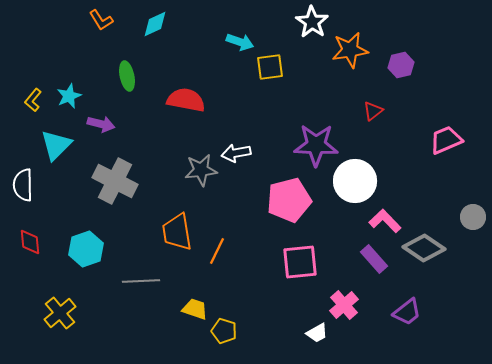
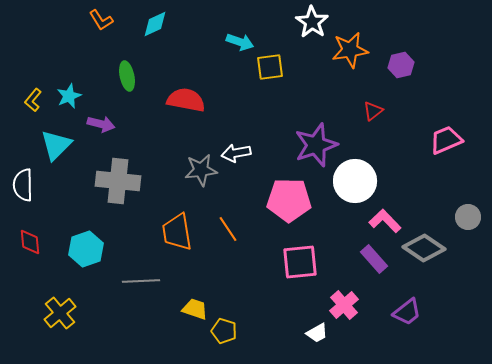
purple star: rotated 21 degrees counterclockwise
gray cross: moved 3 px right; rotated 21 degrees counterclockwise
pink pentagon: rotated 15 degrees clockwise
gray circle: moved 5 px left
orange line: moved 11 px right, 22 px up; rotated 60 degrees counterclockwise
